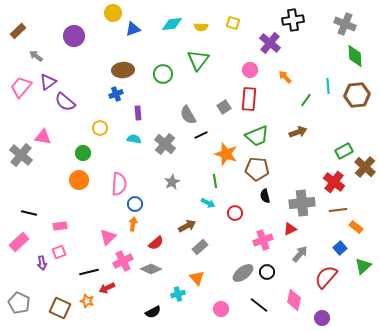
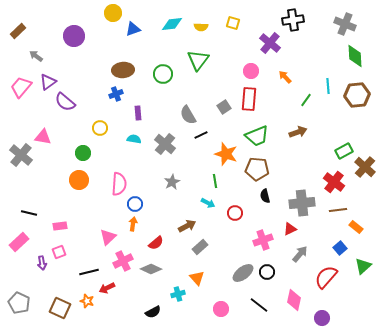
pink circle at (250, 70): moved 1 px right, 1 px down
